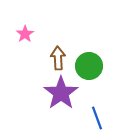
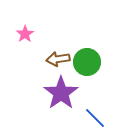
brown arrow: moved 1 px down; rotated 95 degrees counterclockwise
green circle: moved 2 px left, 4 px up
blue line: moved 2 px left; rotated 25 degrees counterclockwise
